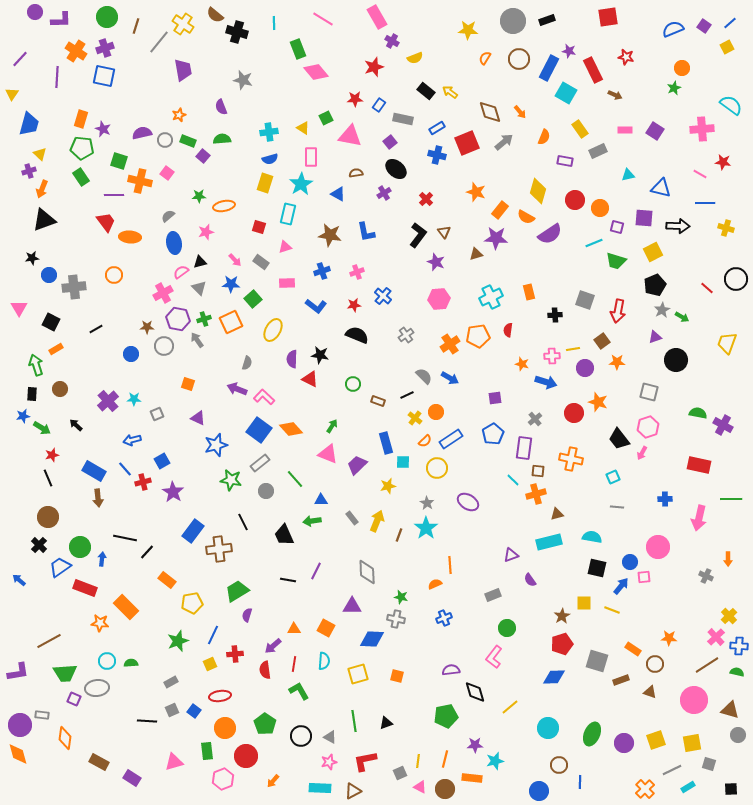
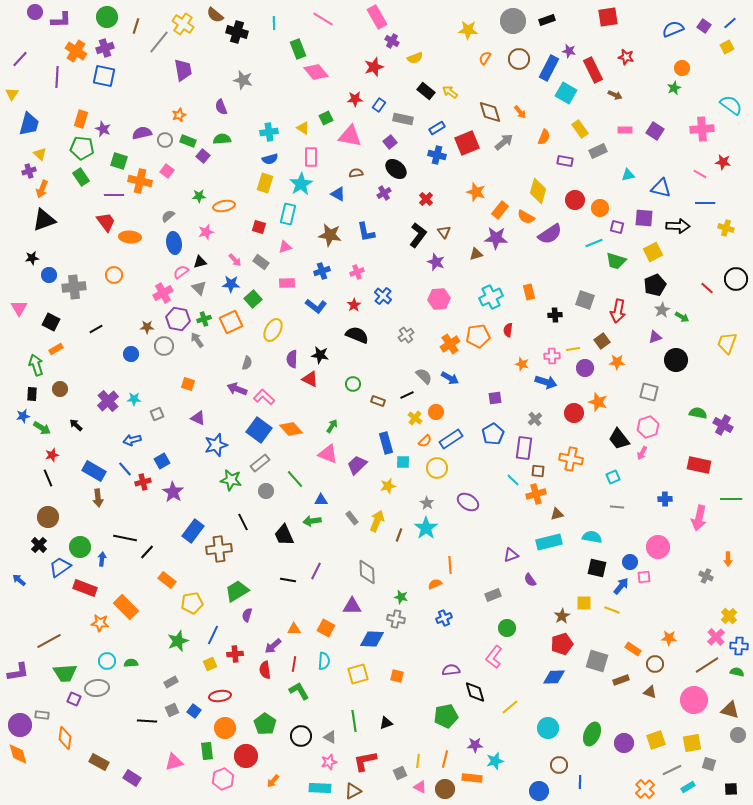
pink square at (167, 173): moved 2 px up
red star at (354, 305): rotated 24 degrees counterclockwise
